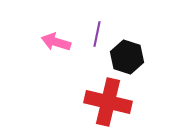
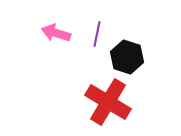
pink arrow: moved 9 px up
red cross: rotated 18 degrees clockwise
